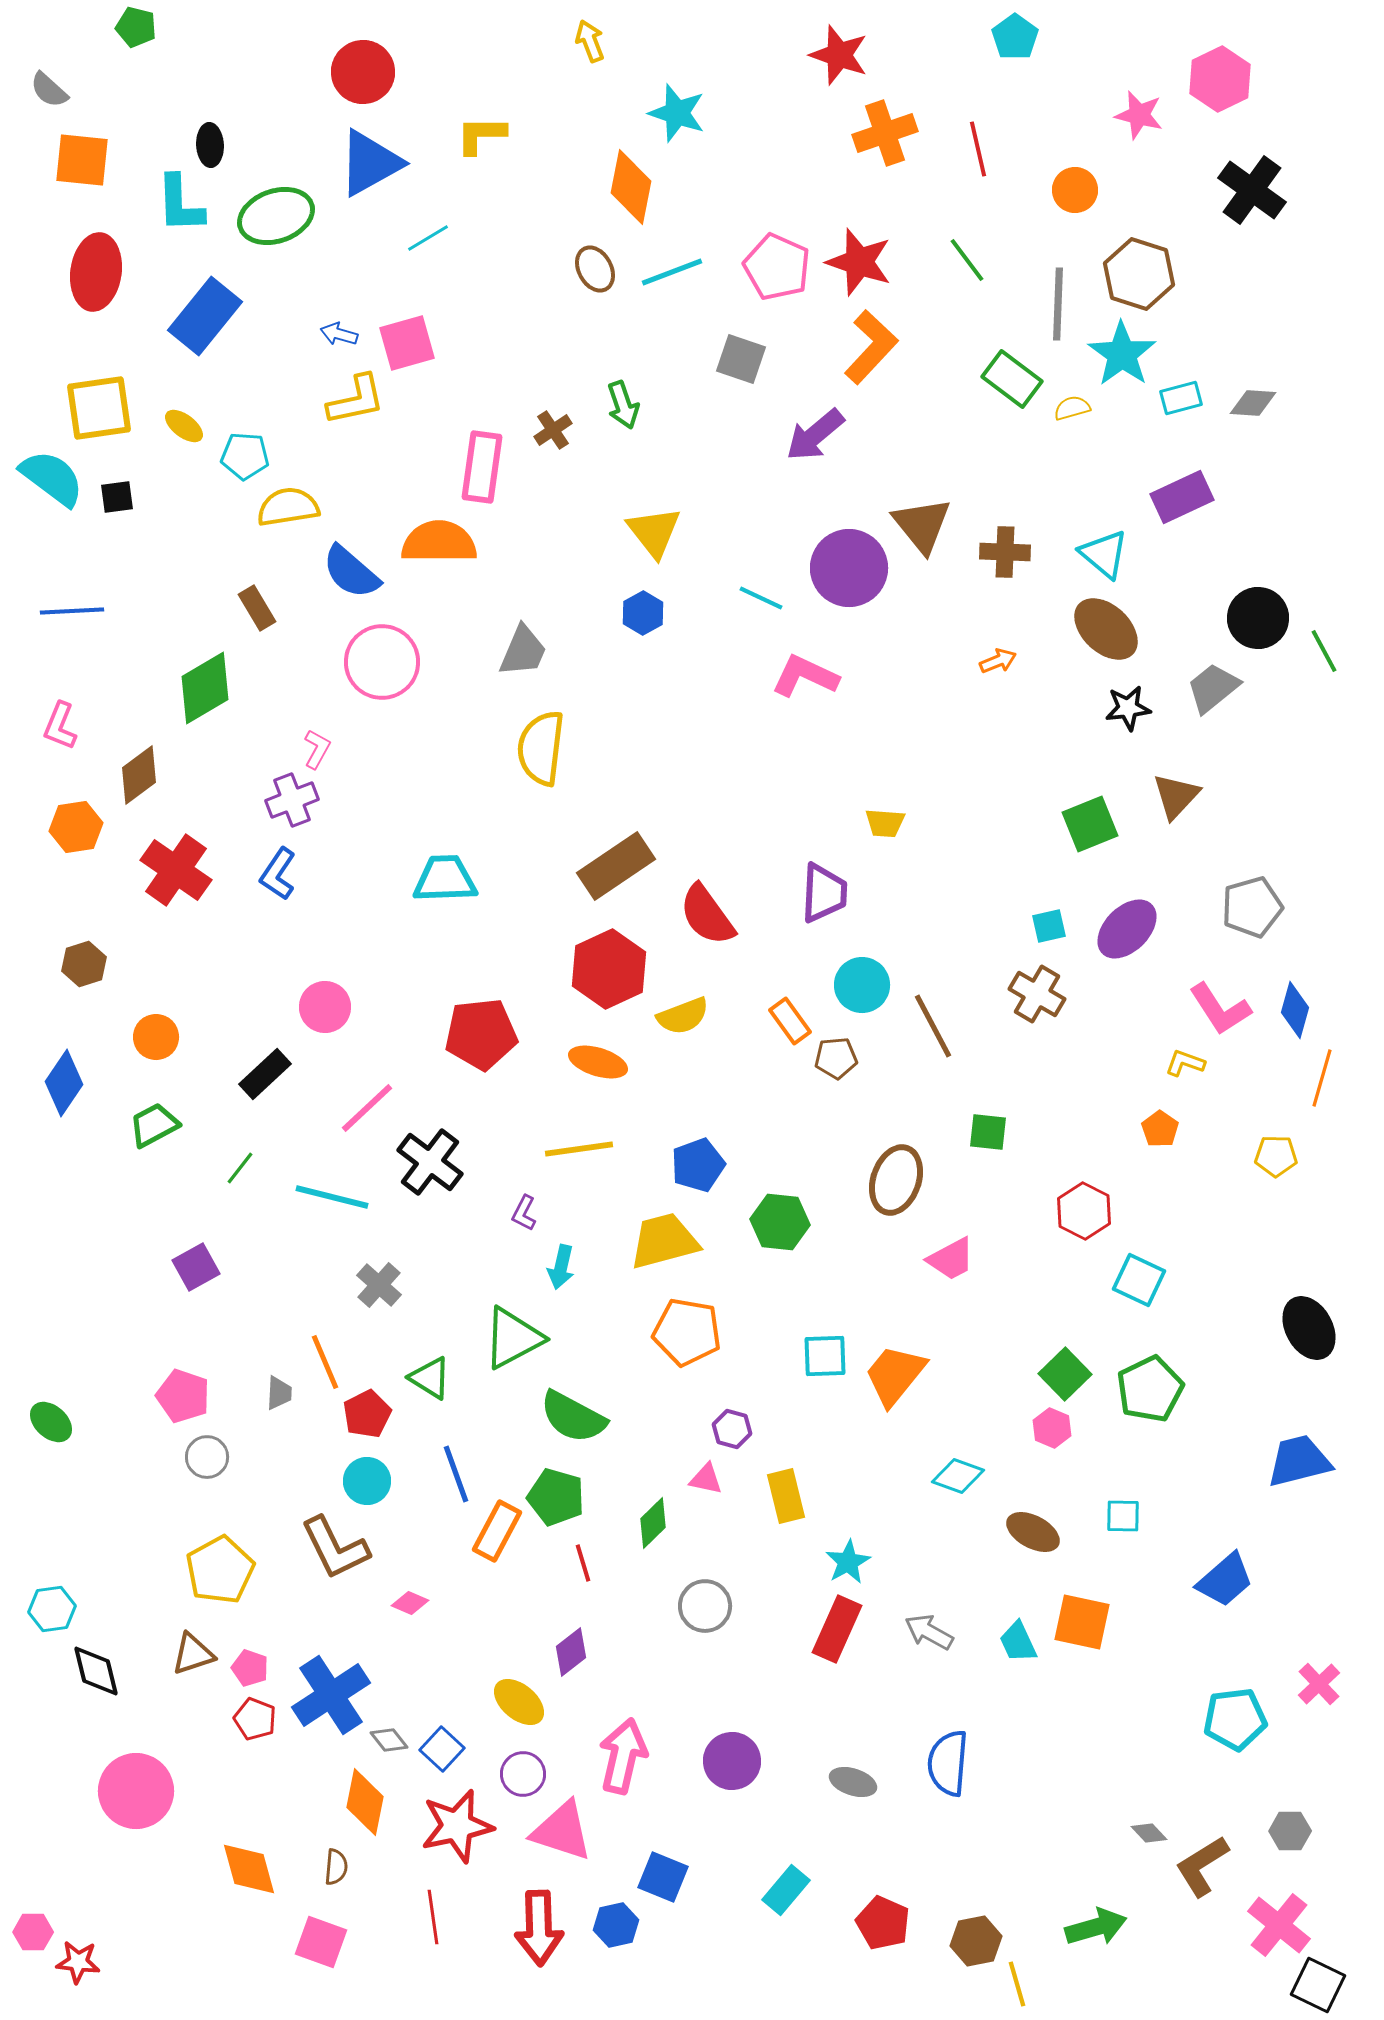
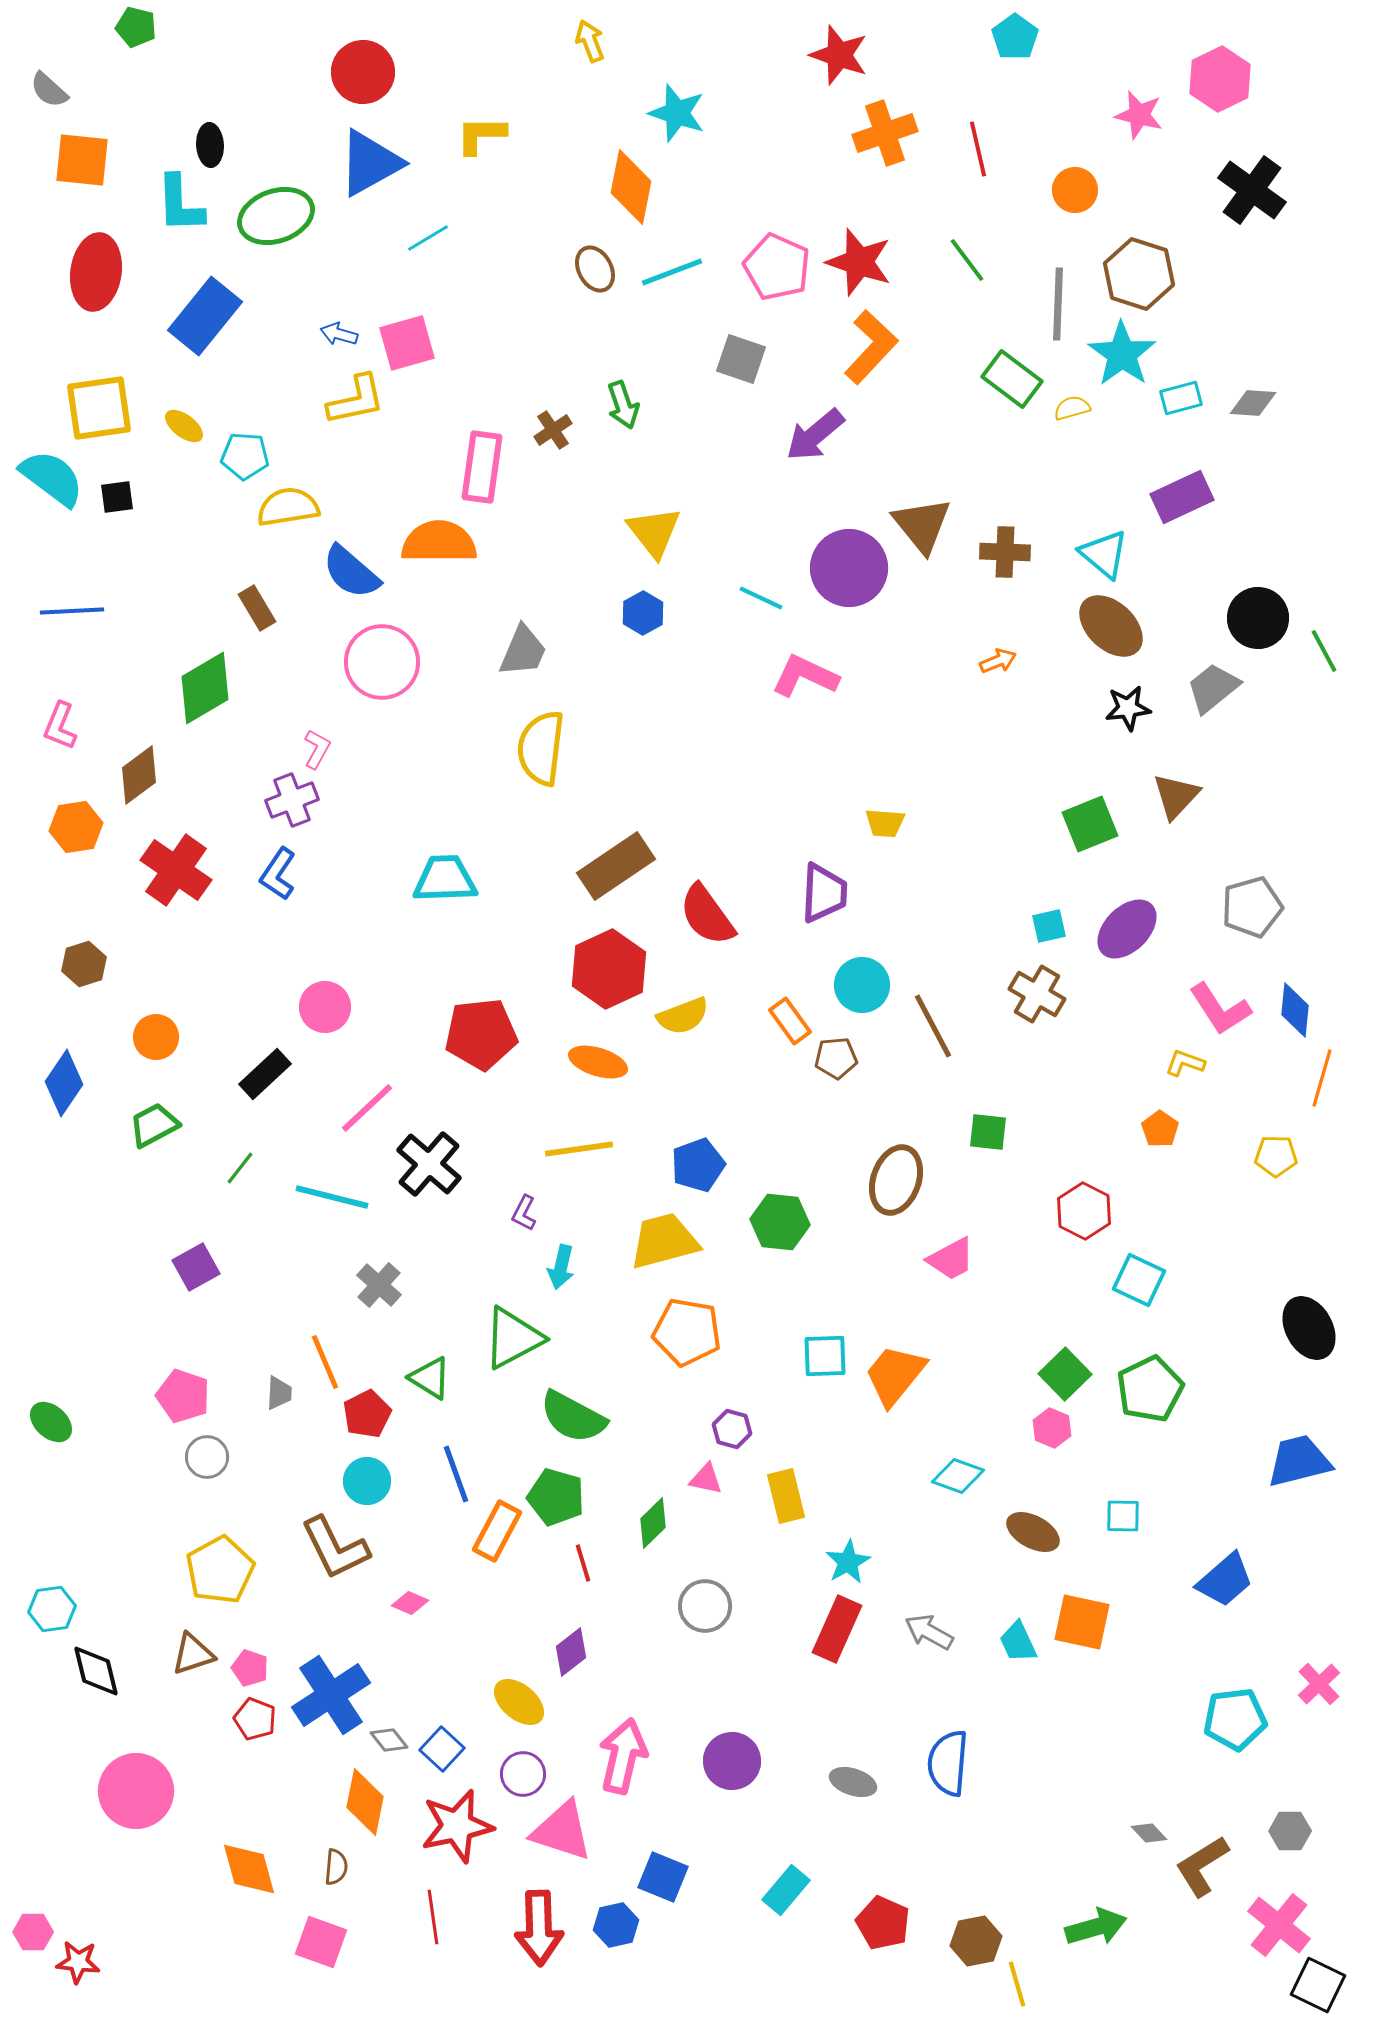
brown ellipse at (1106, 629): moved 5 px right, 3 px up
blue diamond at (1295, 1010): rotated 10 degrees counterclockwise
black cross at (430, 1162): moved 1 px left, 2 px down; rotated 4 degrees clockwise
